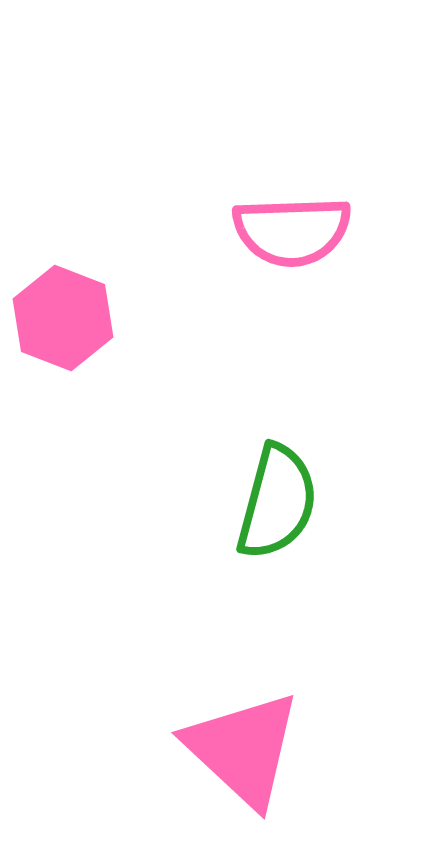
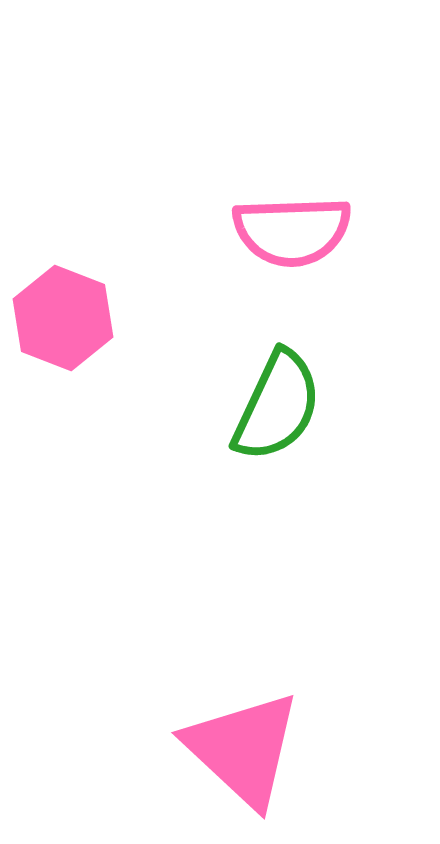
green semicircle: moved 96 px up; rotated 10 degrees clockwise
